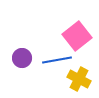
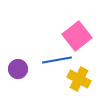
purple circle: moved 4 px left, 11 px down
